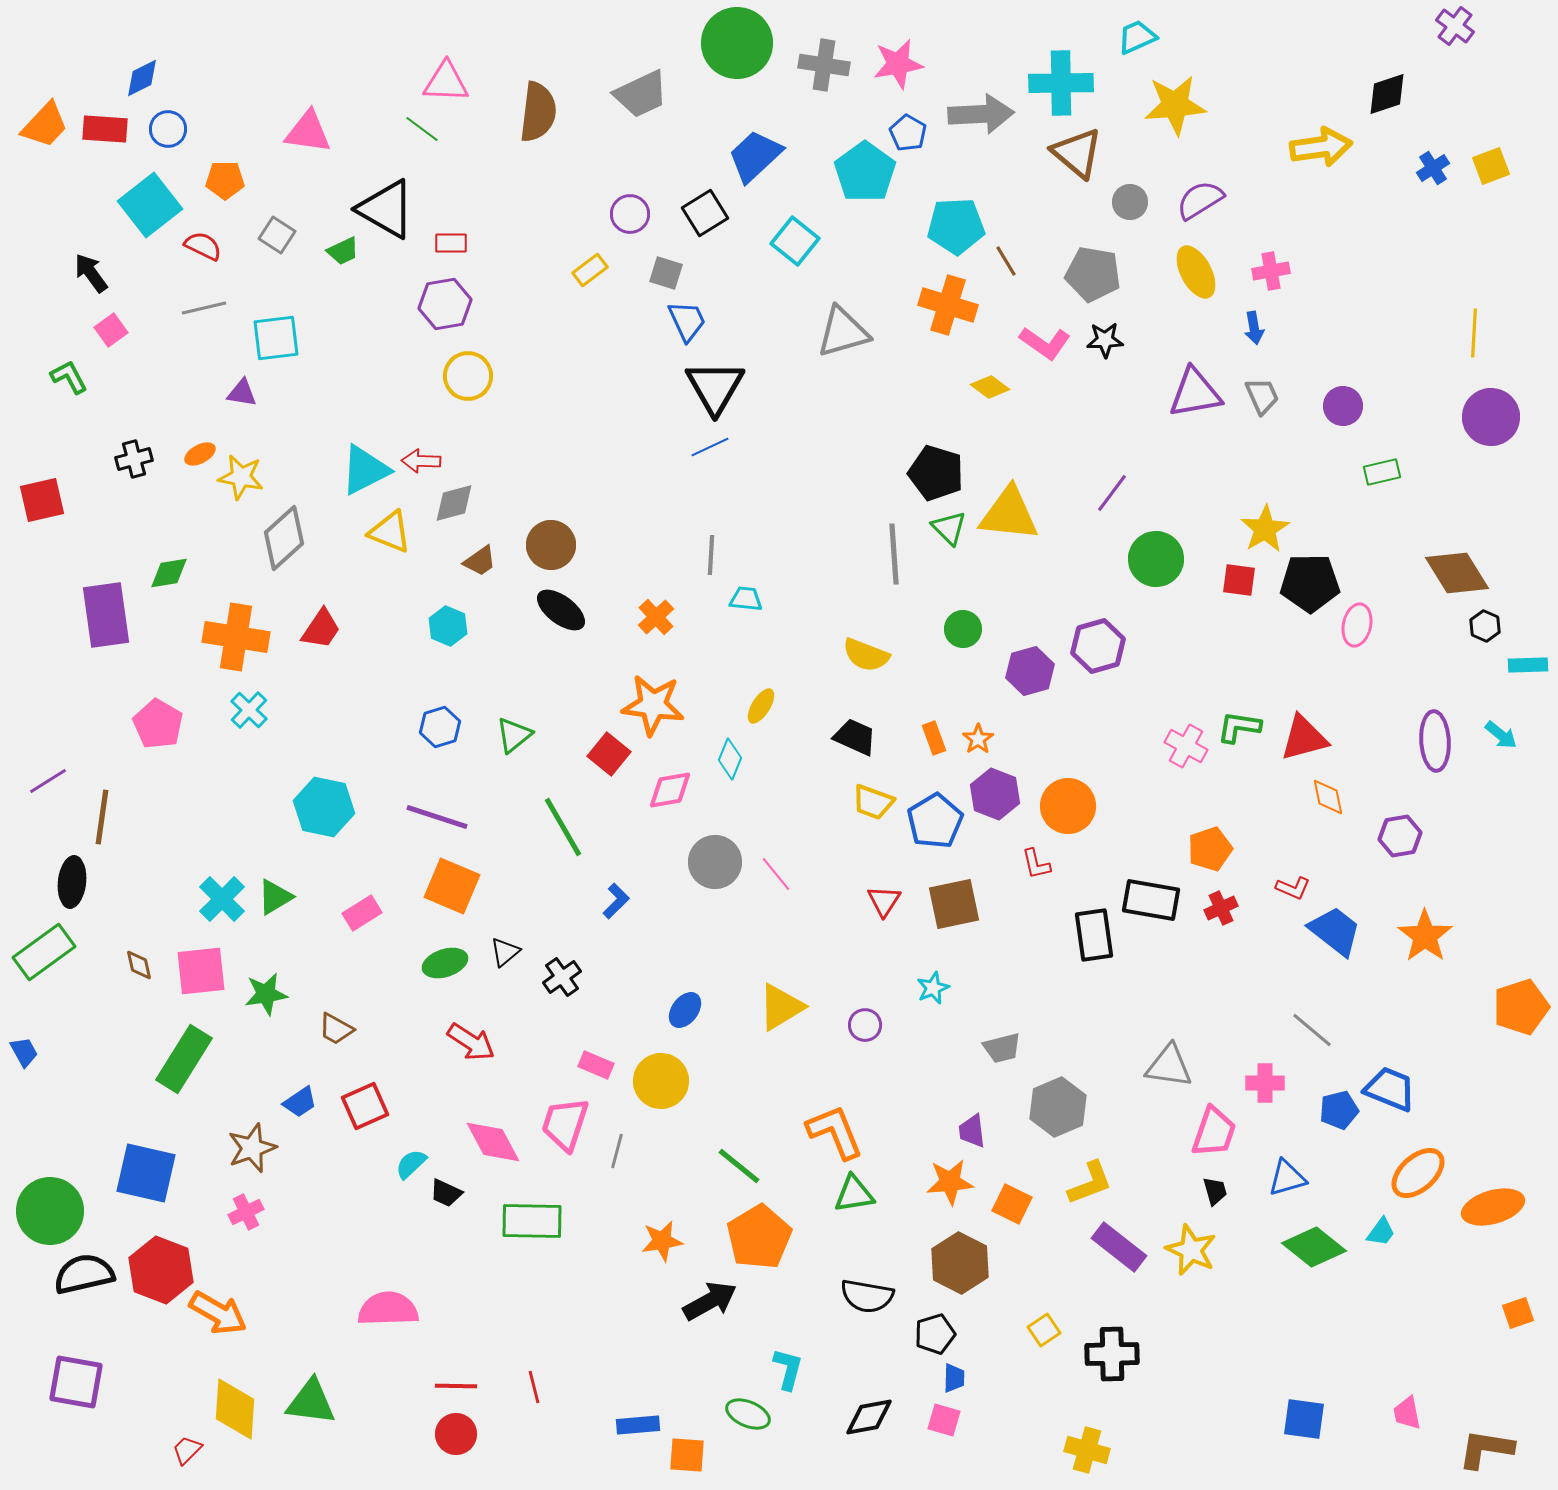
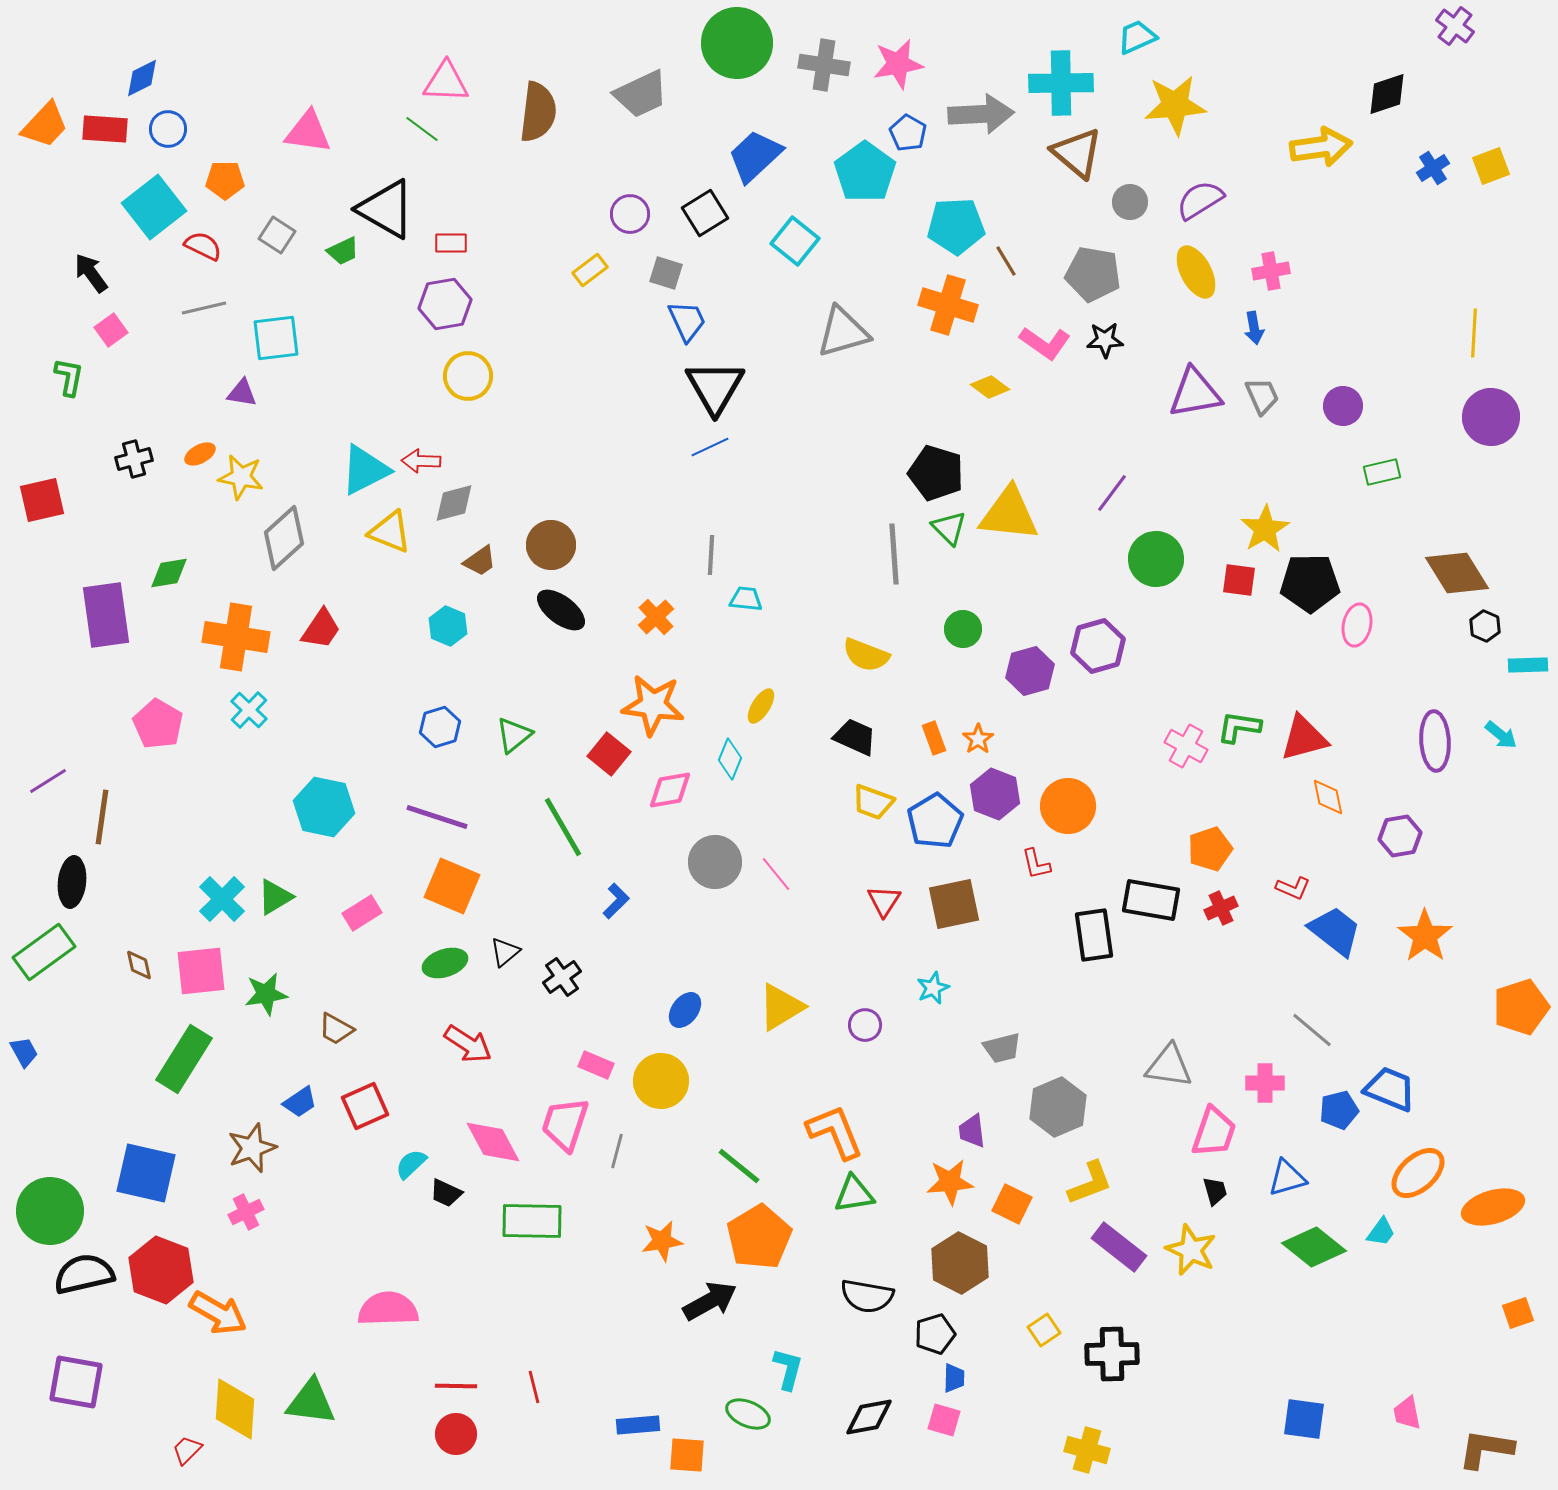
cyan square at (150, 205): moved 4 px right, 2 px down
green L-shape at (69, 377): rotated 39 degrees clockwise
red arrow at (471, 1042): moved 3 px left, 2 px down
